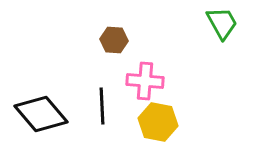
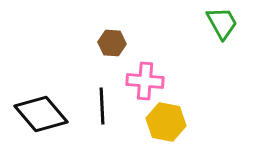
brown hexagon: moved 2 px left, 3 px down
yellow hexagon: moved 8 px right
